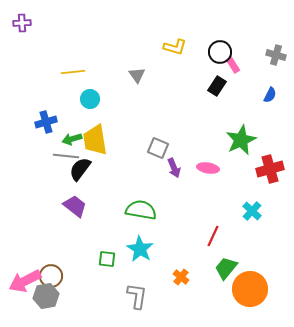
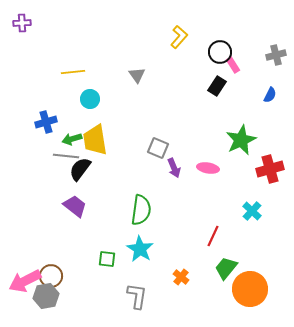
yellow L-shape: moved 4 px right, 10 px up; rotated 65 degrees counterclockwise
gray cross: rotated 30 degrees counterclockwise
green semicircle: rotated 88 degrees clockwise
